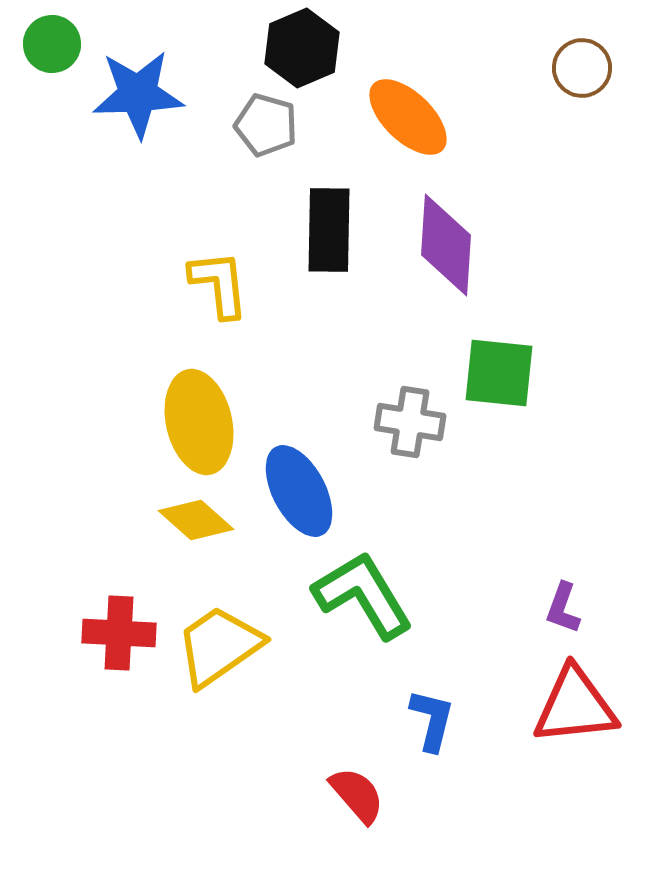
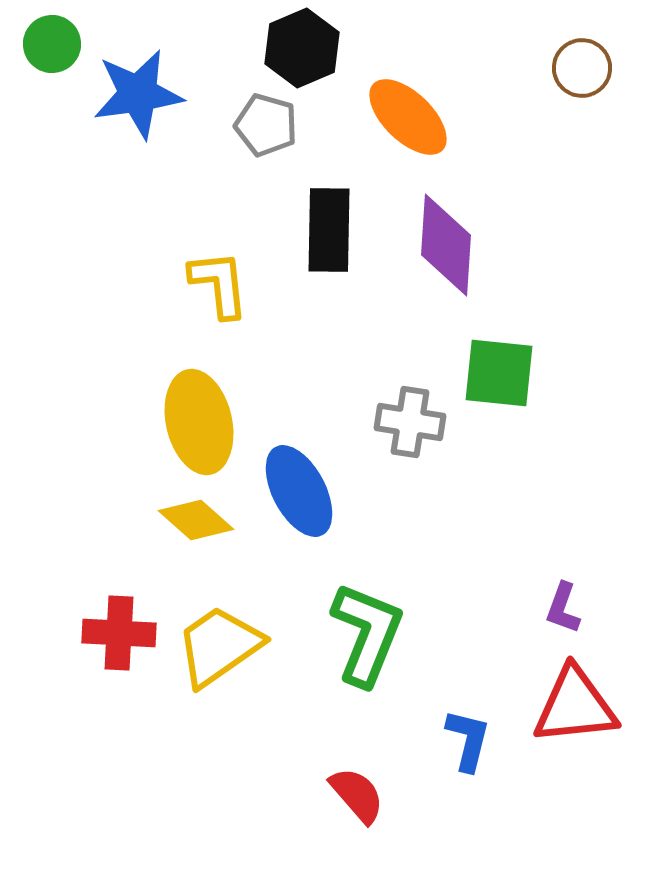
blue star: rotated 6 degrees counterclockwise
green L-shape: moved 4 px right, 39 px down; rotated 53 degrees clockwise
blue L-shape: moved 36 px right, 20 px down
